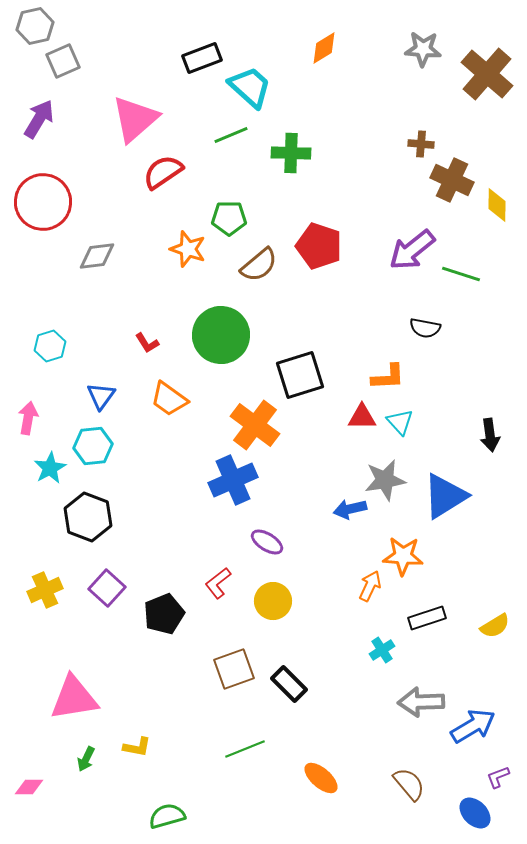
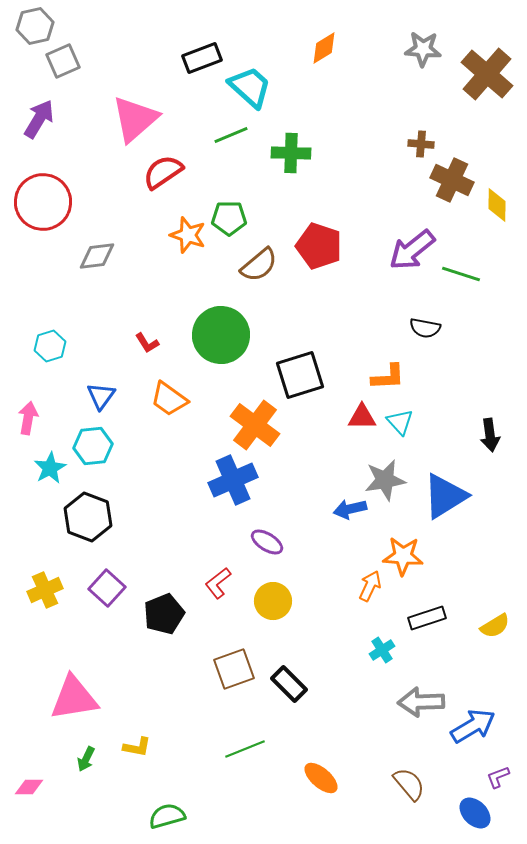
orange star at (188, 249): moved 14 px up
